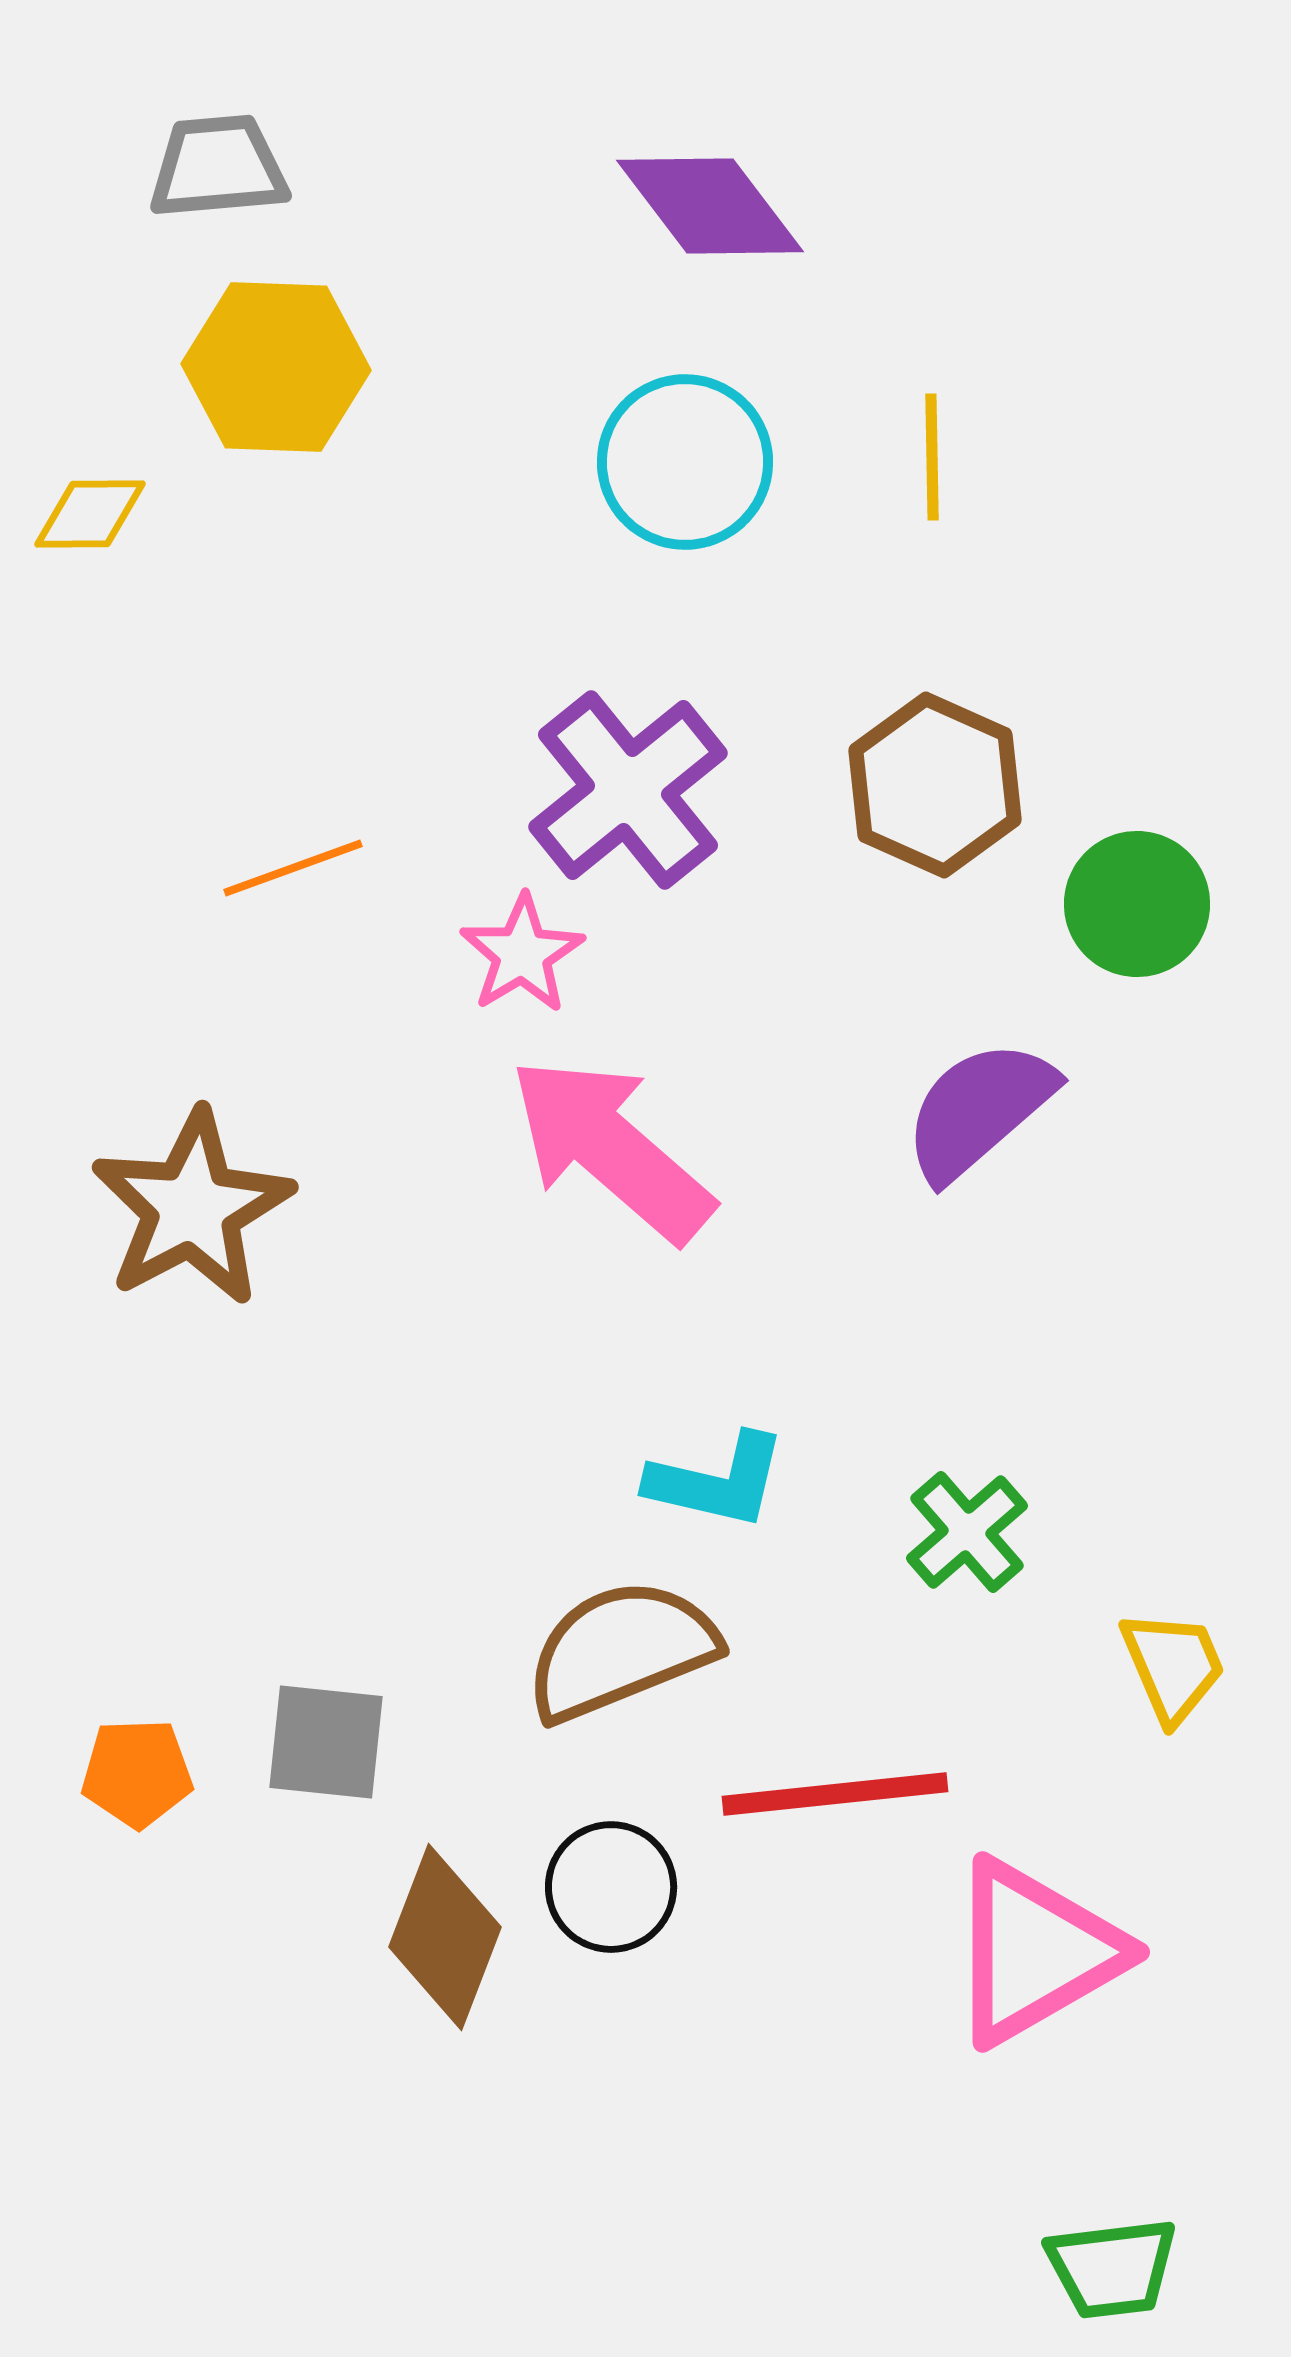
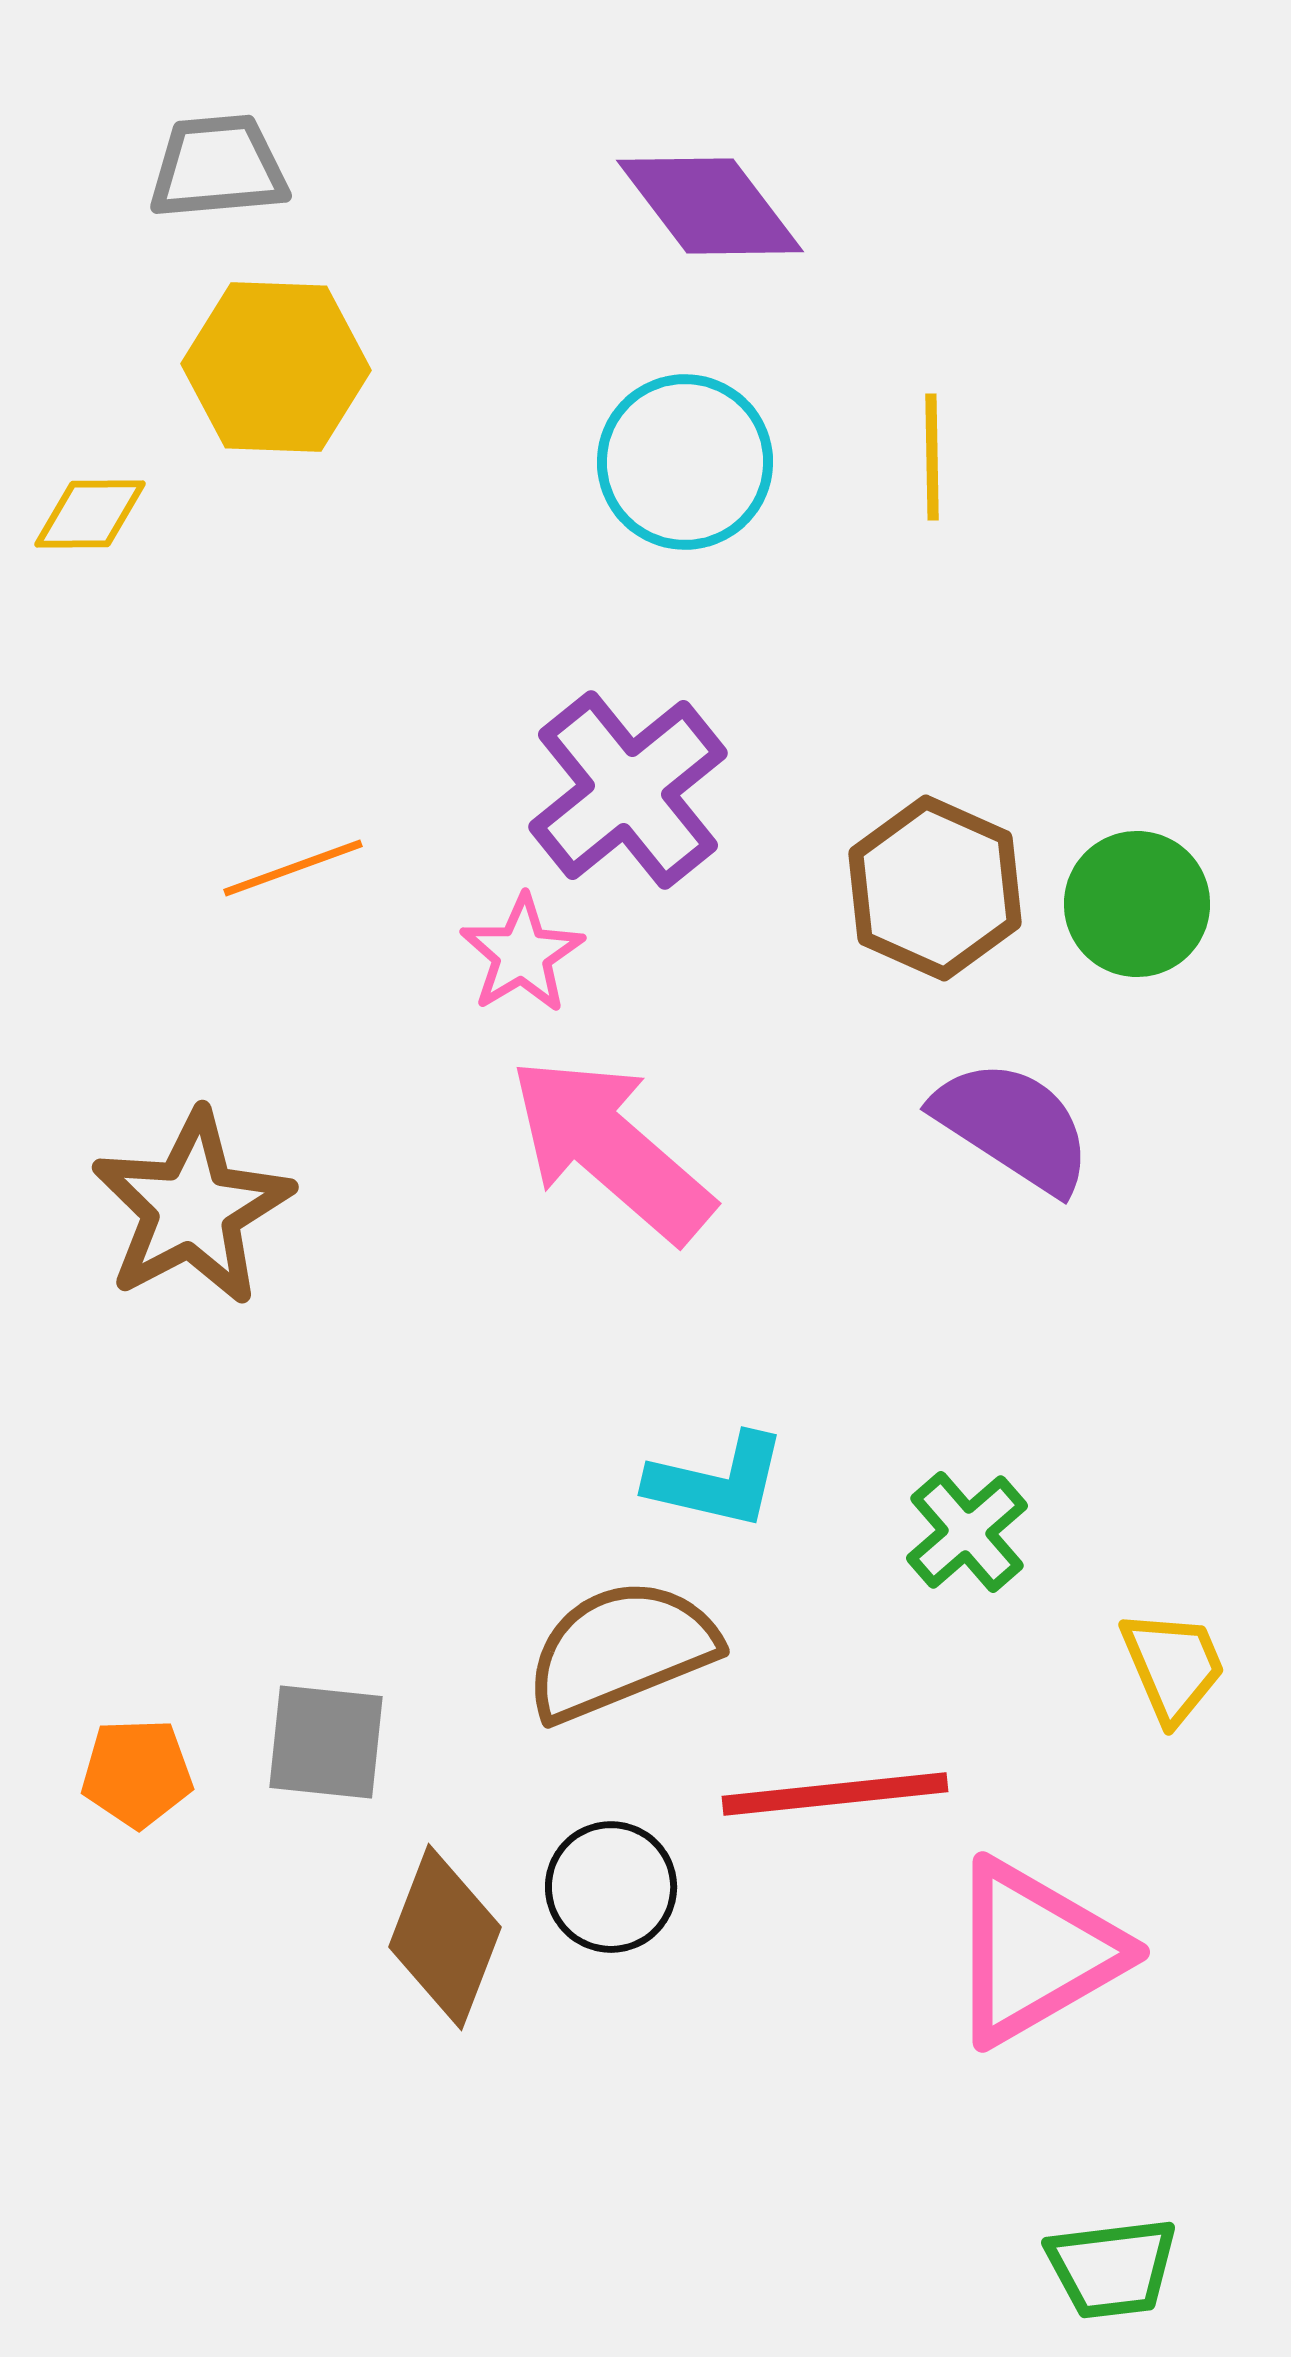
brown hexagon: moved 103 px down
purple semicircle: moved 34 px right, 16 px down; rotated 74 degrees clockwise
